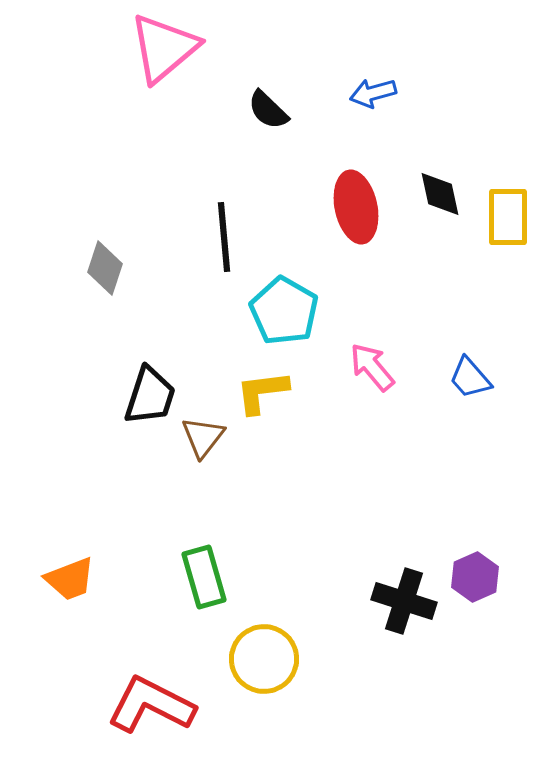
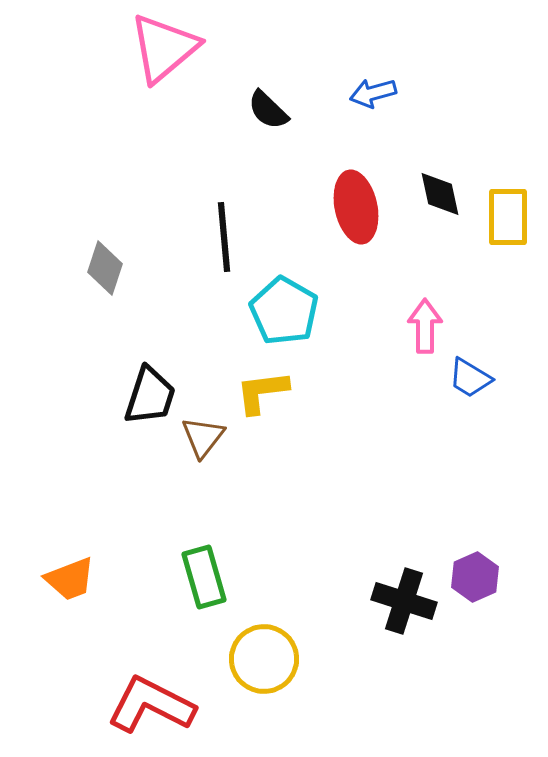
pink arrow: moved 53 px right, 41 px up; rotated 40 degrees clockwise
blue trapezoid: rotated 18 degrees counterclockwise
